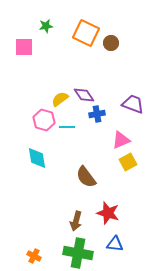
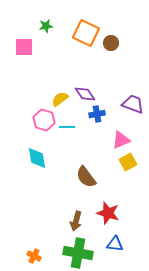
purple diamond: moved 1 px right, 1 px up
